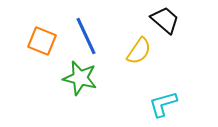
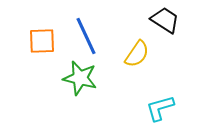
black trapezoid: rotated 8 degrees counterclockwise
orange square: rotated 24 degrees counterclockwise
yellow semicircle: moved 2 px left, 3 px down
cyan L-shape: moved 3 px left, 4 px down
